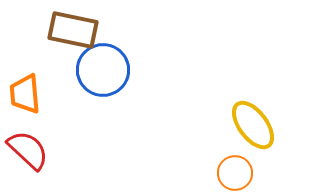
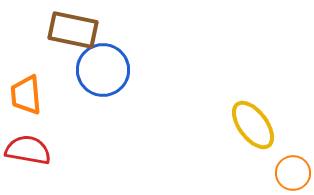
orange trapezoid: moved 1 px right, 1 px down
red semicircle: rotated 33 degrees counterclockwise
orange circle: moved 58 px right
